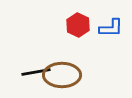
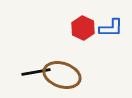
red hexagon: moved 5 px right, 3 px down
brown ellipse: rotated 18 degrees clockwise
